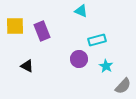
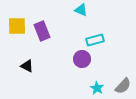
cyan triangle: moved 1 px up
yellow square: moved 2 px right
cyan rectangle: moved 2 px left
purple circle: moved 3 px right
cyan star: moved 9 px left, 22 px down
